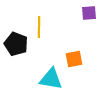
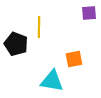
cyan triangle: moved 1 px right, 2 px down
